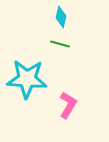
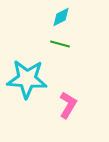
cyan diamond: rotated 50 degrees clockwise
